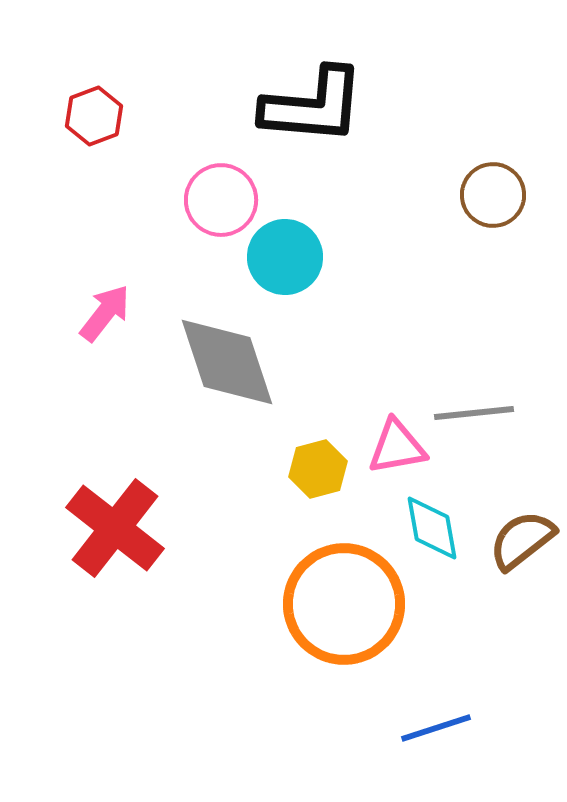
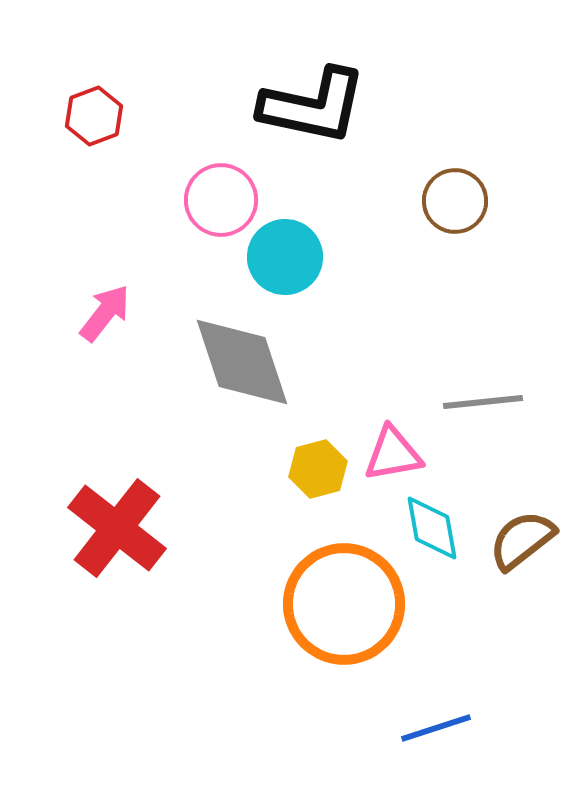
black L-shape: rotated 7 degrees clockwise
brown circle: moved 38 px left, 6 px down
gray diamond: moved 15 px right
gray line: moved 9 px right, 11 px up
pink triangle: moved 4 px left, 7 px down
red cross: moved 2 px right
